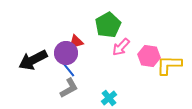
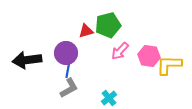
green pentagon: rotated 15 degrees clockwise
red triangle: moved 10 px right, 11 px up
pink arrow: moved 1 px left, 4 px down
black arrow: moved 6 px left; rotated 20 degrees clockwise
blue line: rotated 48 degrees clockwise
